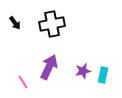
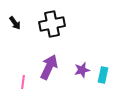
purple star: moved 1 px left, 1 px up
pink line: rotated 40 degrees clockwise
